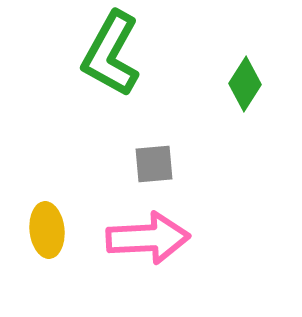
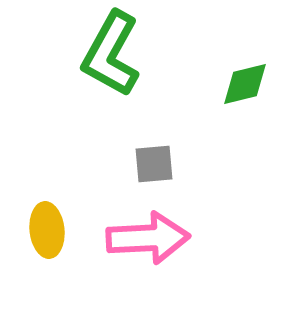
green diamond: rotated 44 degrees clockwise
